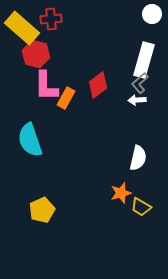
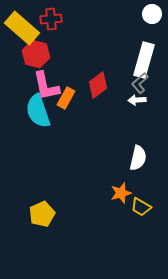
pink L-shape: rotated 12 degrees counterclockwise
cyan semicircle: moved 8 px right, 29 px up
yellow pentagon: moved 4 px down
